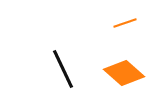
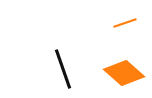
black line: rotated 6 degrees clockwise
